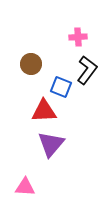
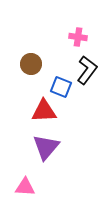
pink cross: rotated 12 degrees clockwise
purple triangle: moved 5 px left, 3 px down
